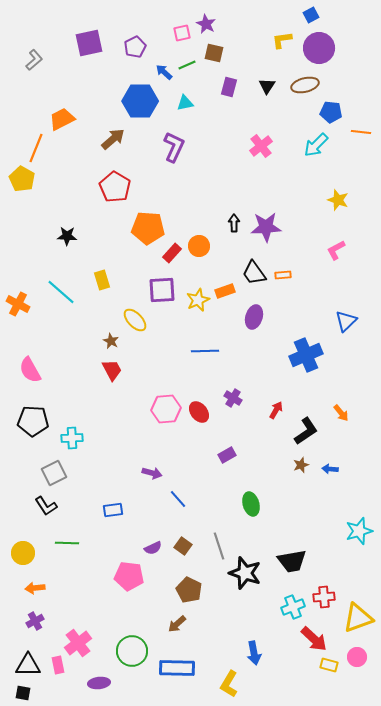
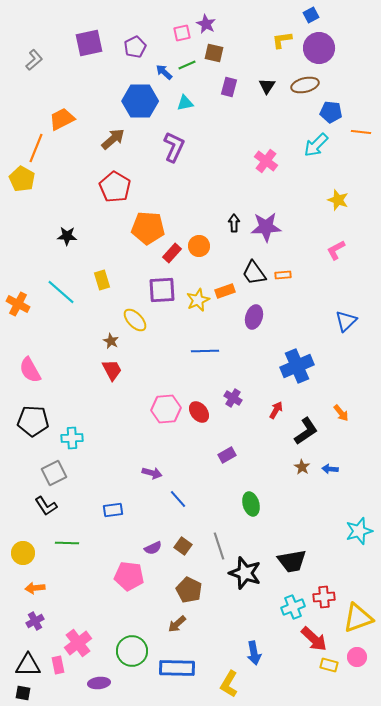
pink cross at (261, 146): moved 5 px right, 15 px down; rotated 15 degrees counterclockwise
blue cross at (306, 355): moved 9 px left, 11 px down
brown star at (301, 465): moved 1 px right, 2 px down; rotated 21 degrees counterclockwise
